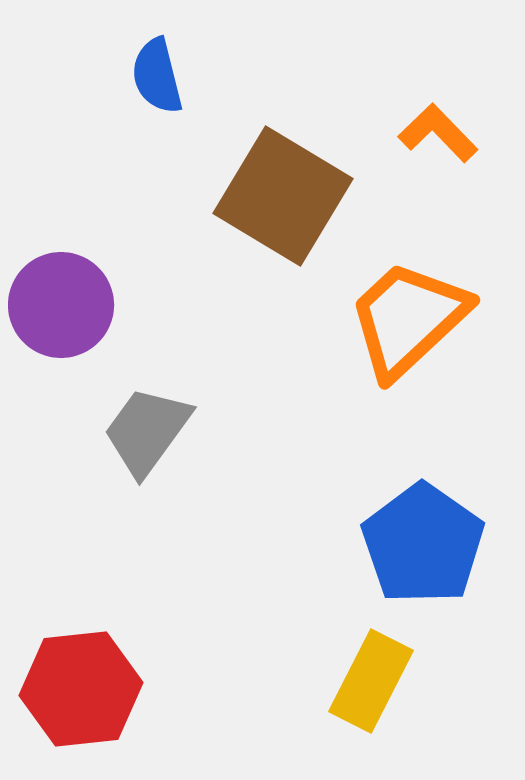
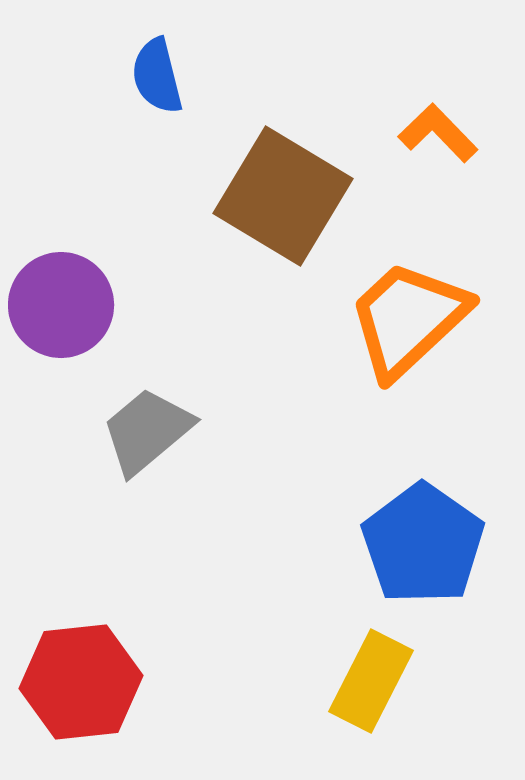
gray trapezoid: rotated 14 degrees clockwise
red hexagon: moved 7 px up
